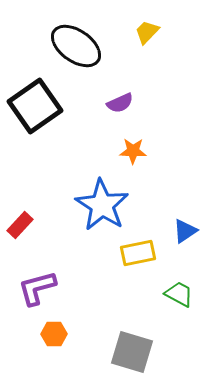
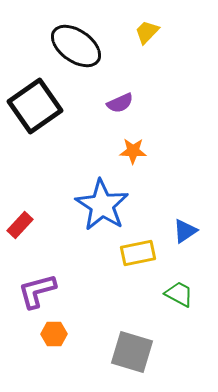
purple L-shape: moved 3 px down
